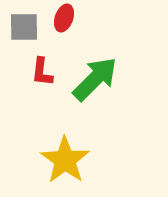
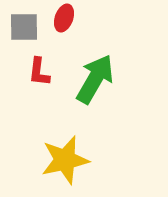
red L-shape: moved 3 px left
green arrow: rotated 15 degrees counterclockwise
yellow star: rotated 24 degrees clockwise
